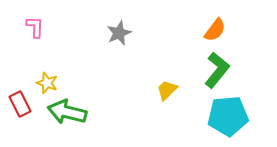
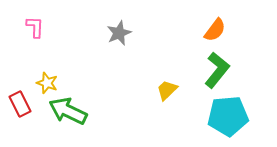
green arrow: moved 1 px right, 1 px up; rotated 12 degrees clockwise
